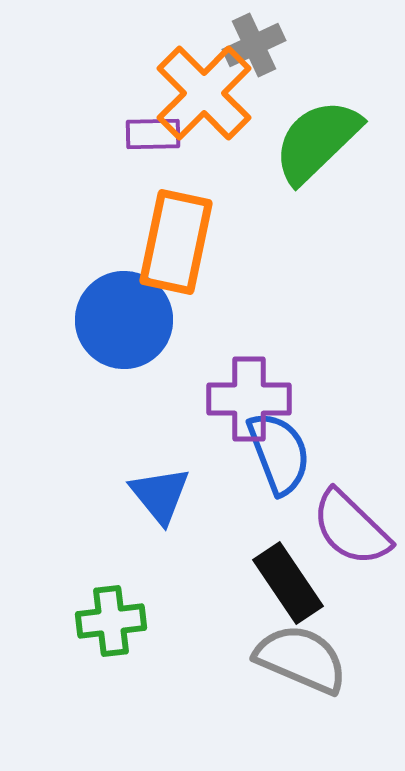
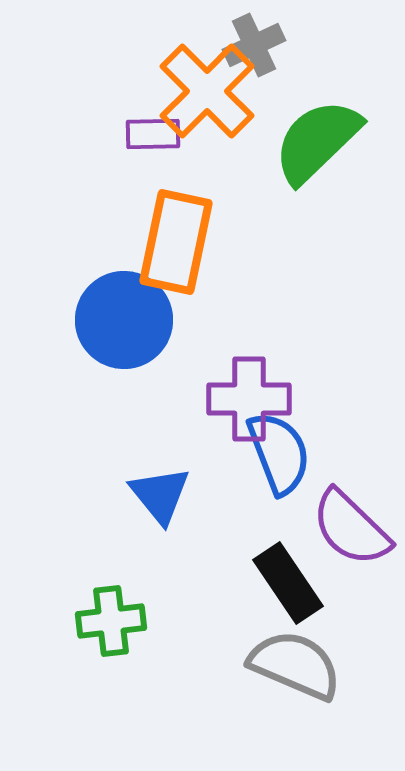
orange cross: moved 3 px right, 2 px up
gray semicircle: moved 6 px left, 6 px down
